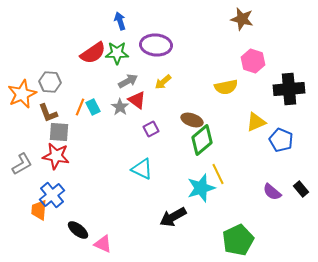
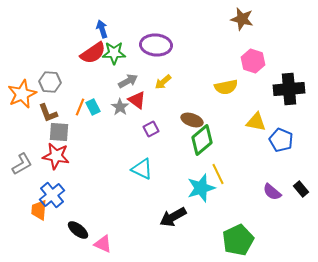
blue arrow: moved 18 px left, 8 px down
green star: moved 3 px left
yellow triangle: rotated 35 degrees clockwise
